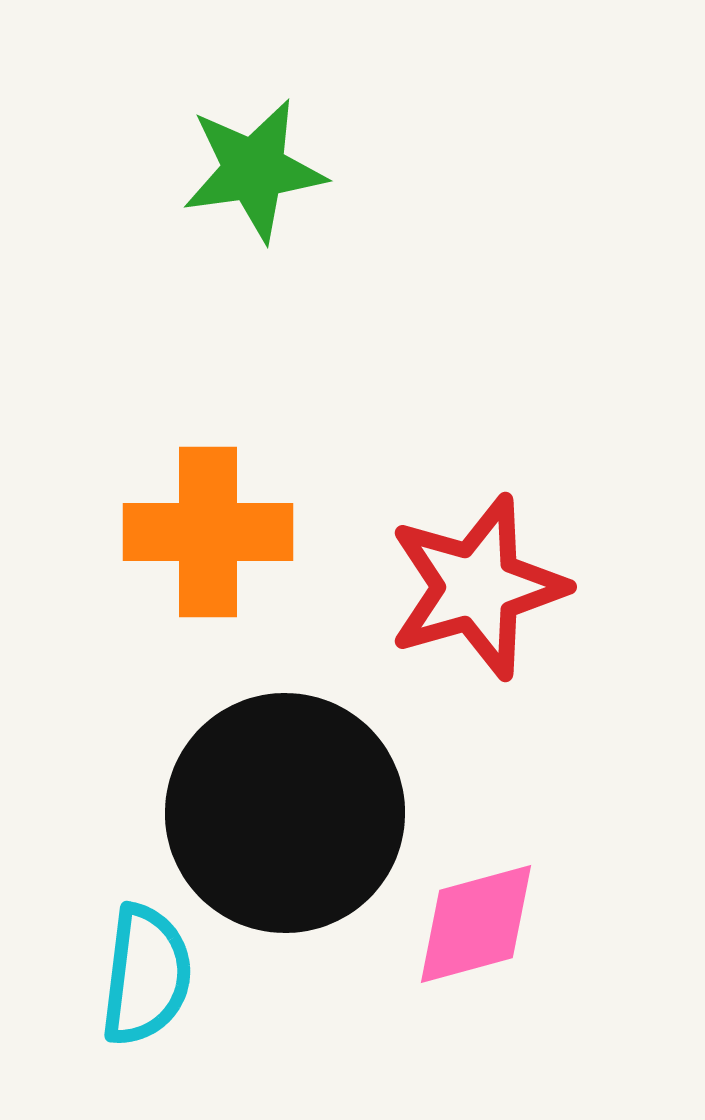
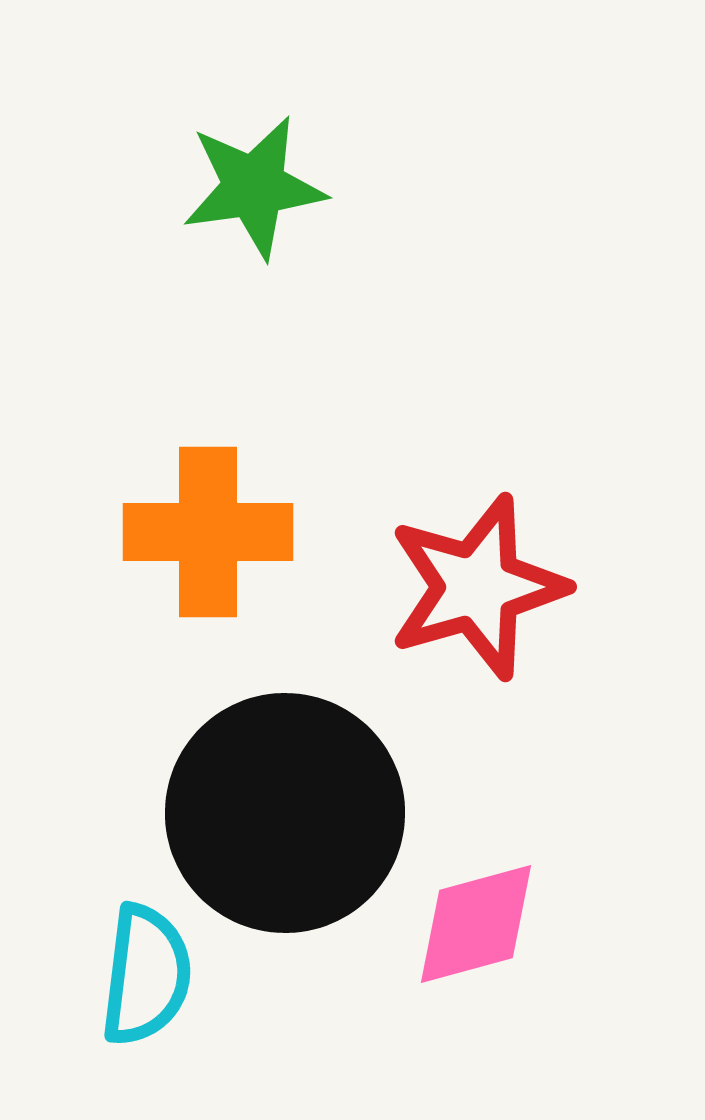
green star: moved 17 px down
